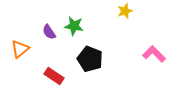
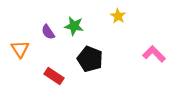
yellow star: moved 7 px left, 5 px down; rotated 21 degrees counterclockwise
purple semicircle: moved 1 px left
orange triangle: rotated 24 degrees counterclockwise
